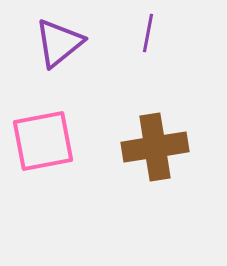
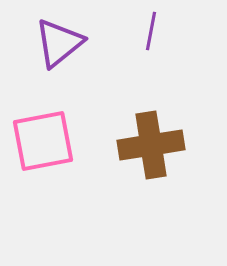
purple line: moved 3 px right, 2 px up
brown cross: moved 4 px left, 2 px up
